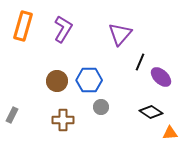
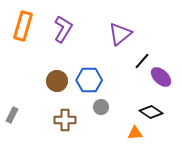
purple triangle: rotated 10 degrees clockwise
black line: moved 2 px right, 1 px up; rotated 18 degrees clockwise
brown cross: moved 2 px right
orange triangle: moved 35 px left
